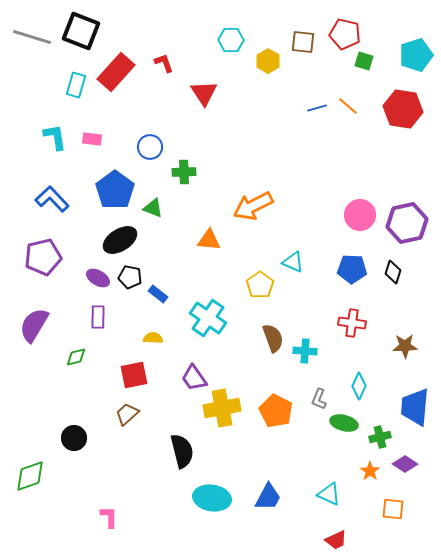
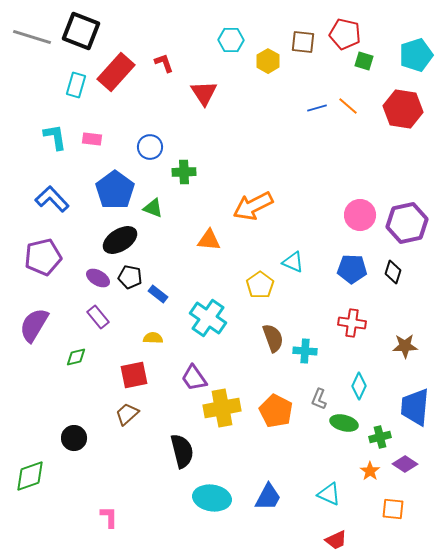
purple rectangle at (98, 317): rotated 40 degrees counterclockwise
